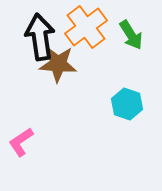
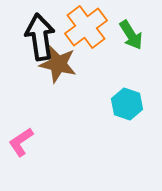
brown star: rotated 9 degrees clockwise
